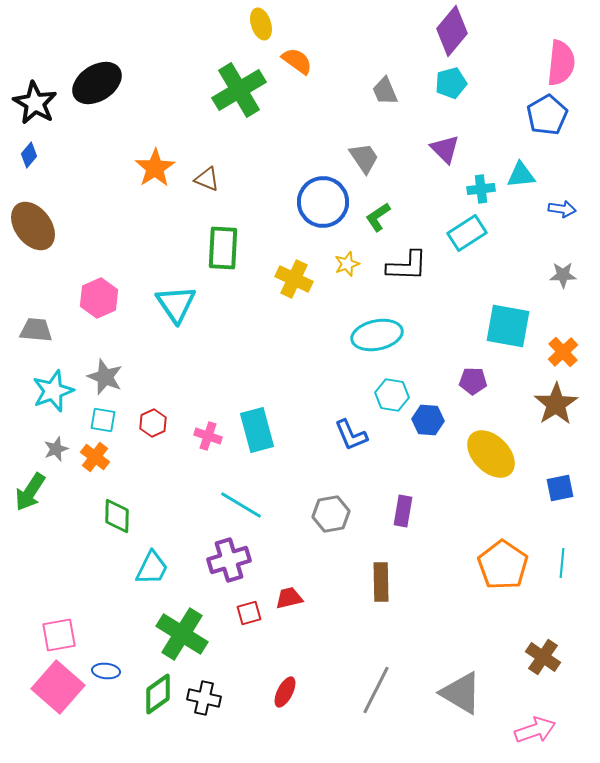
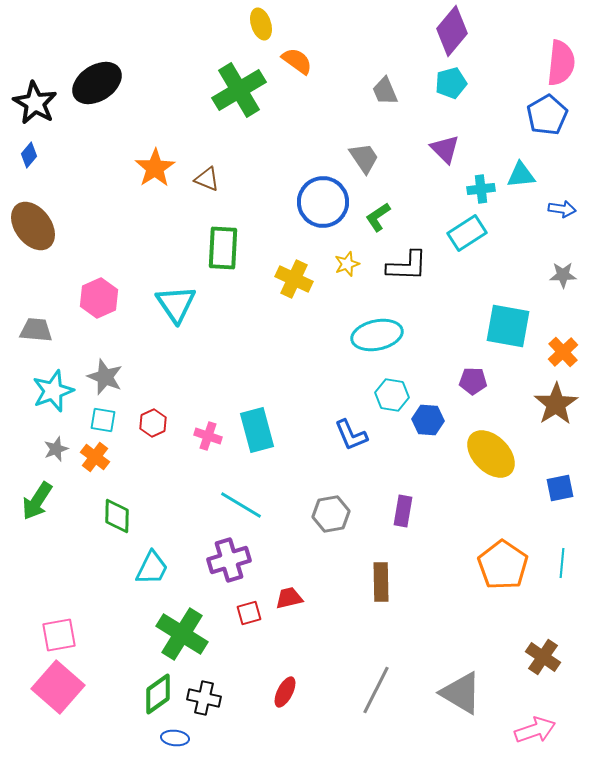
green arrow at (30, 492): moved 7 px right, 9 px down
blue ellipse at (106, 671): moved 69 px right, 67 px down
